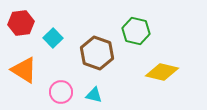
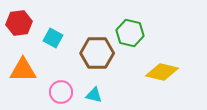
red hexagon: moved 2 px left
green hexagon: moved 6 px left, 2 px down
cyan square: rotated 18 degrees counterclockwise
brown hexagon: rotated 20 degrees counterclockwise
orange triangle: moved 1 px left; rotated 32 degrees counterclockwise
